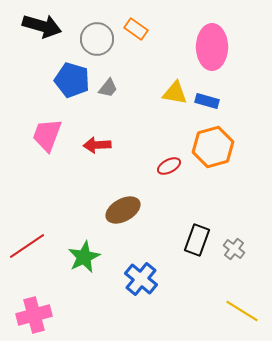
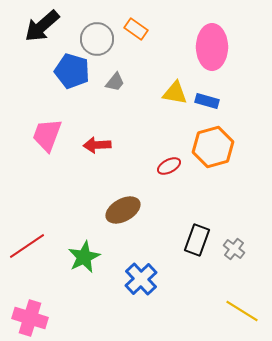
black arrow: rotated 123 degrees clockwise
blue pentagon: moved 9 px up
gray trapezoid: moved 7 px right, 6 px up
blue cross: rotated 8 degrees clockwise
pink cross: moved 4 px left, 3 px down; rotated 32 degrees clockwise
